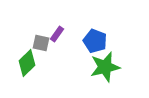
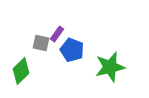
blue pentagon: moved 23 px left, 9 px down
green diamond: moved 6 px left, 8 px down
green star: moved 5 px right
